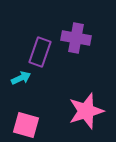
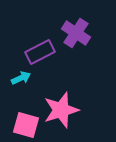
purple cross: moved 5 px up; rotated 24 degrees clockwise
purple rectangle: rotated 44 degrees clockwise
pink star: moved 25 px left, 1 px up
